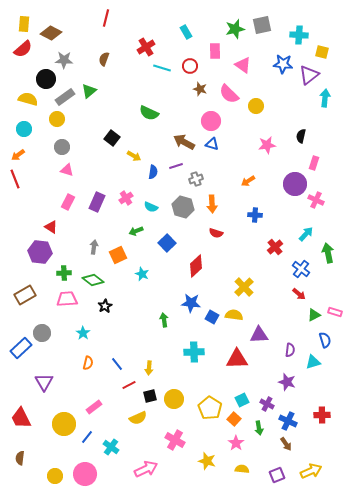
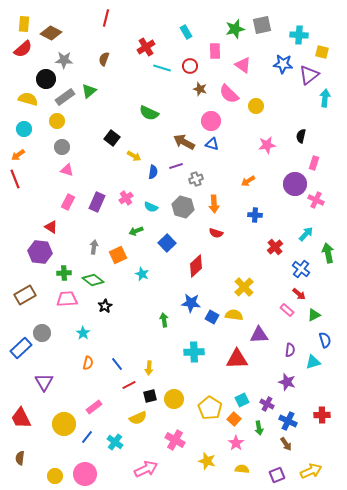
yellow circle at (57, 119): moved 2 px down
orange arrow at (212, 204): moved 2 px right
pink rectangle at (335, 312): moved 48 px left, 2 px up; rotated 24 degrees clockwise
cyan cross at (111, 447): moved 4 px right, 5 px up
